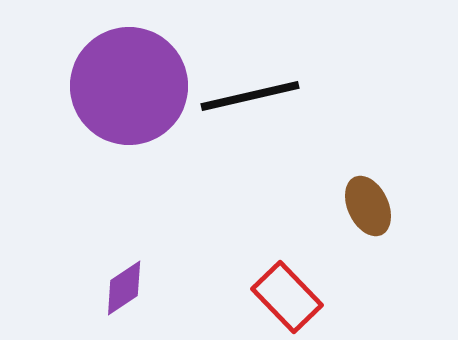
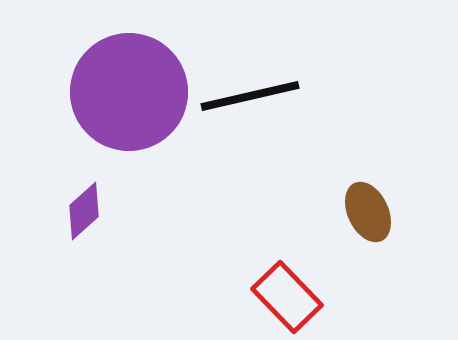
purple circle: moved 6 px down
brown ellipse: moved 6 px down
purple diamond: moved 40 px left, 77 px up; rotated 8 degrees counterclockwise
